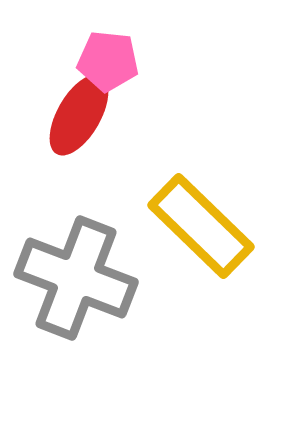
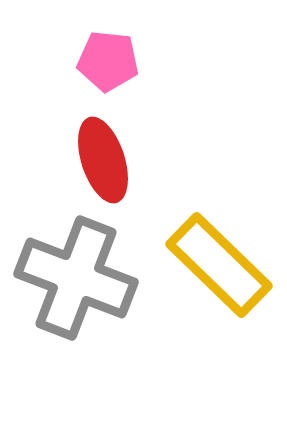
red ellipse: moved 24 px right, 45 px down; rotated 48 degrees counterclockwise
yellow rectangle: moved 18 px right, 39 px down
